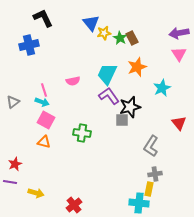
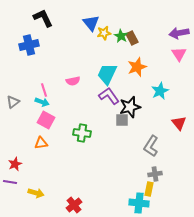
green star: moved 1 px right, 2 px up
cyan star: moved 2 px left, 3 px down
orange triangle: moved 3 px left, 1 px down; rotated 24 degrees counterclockwise
